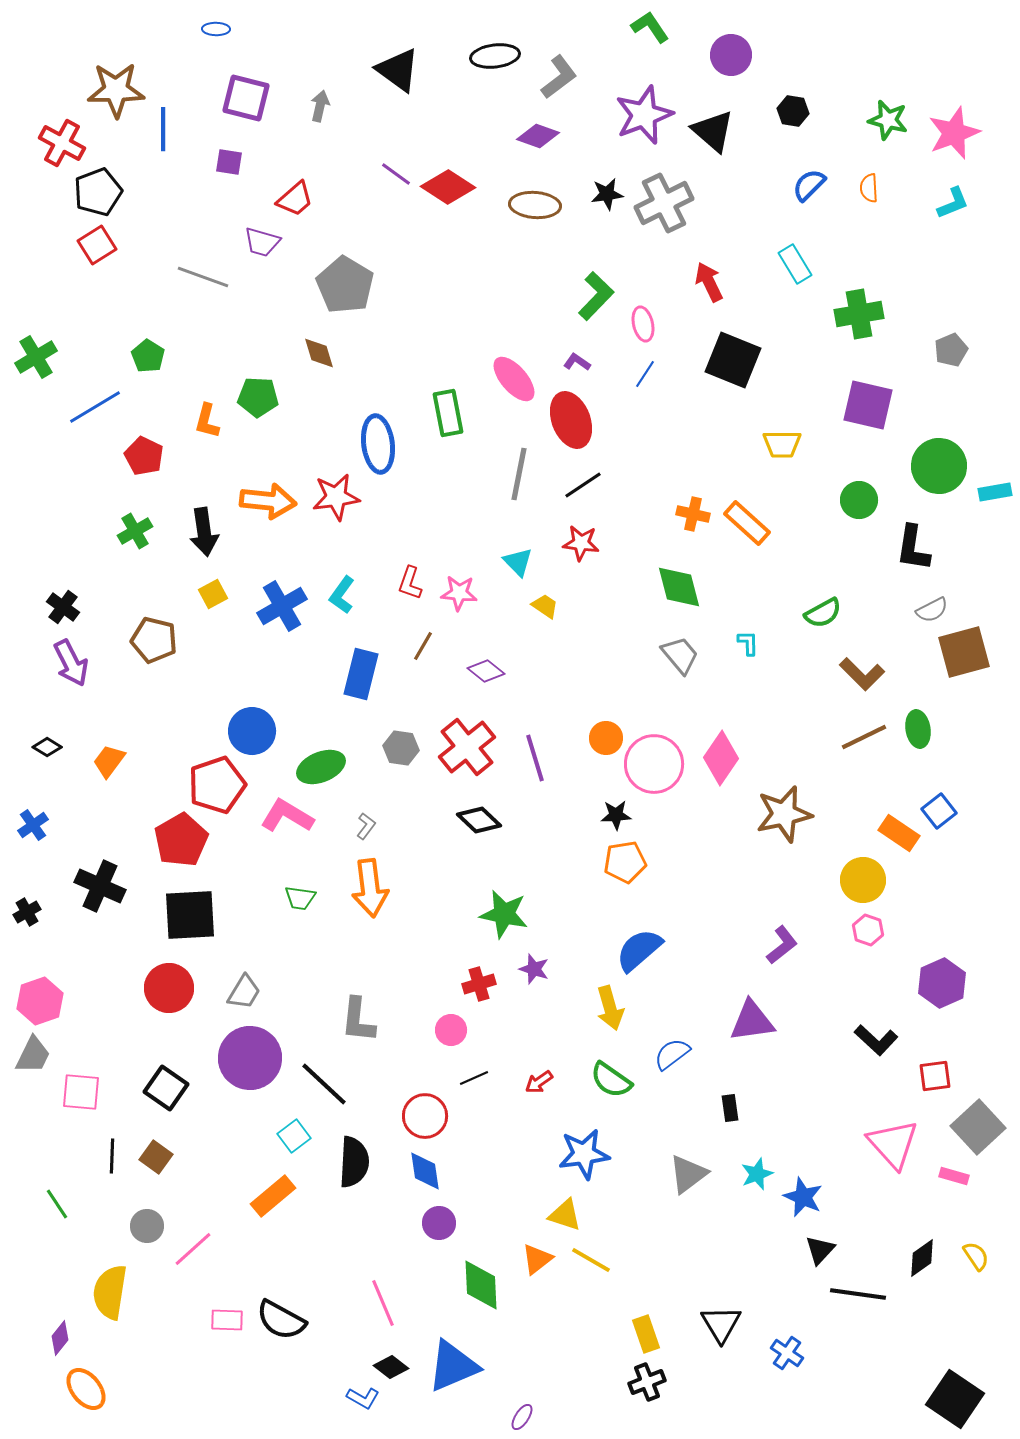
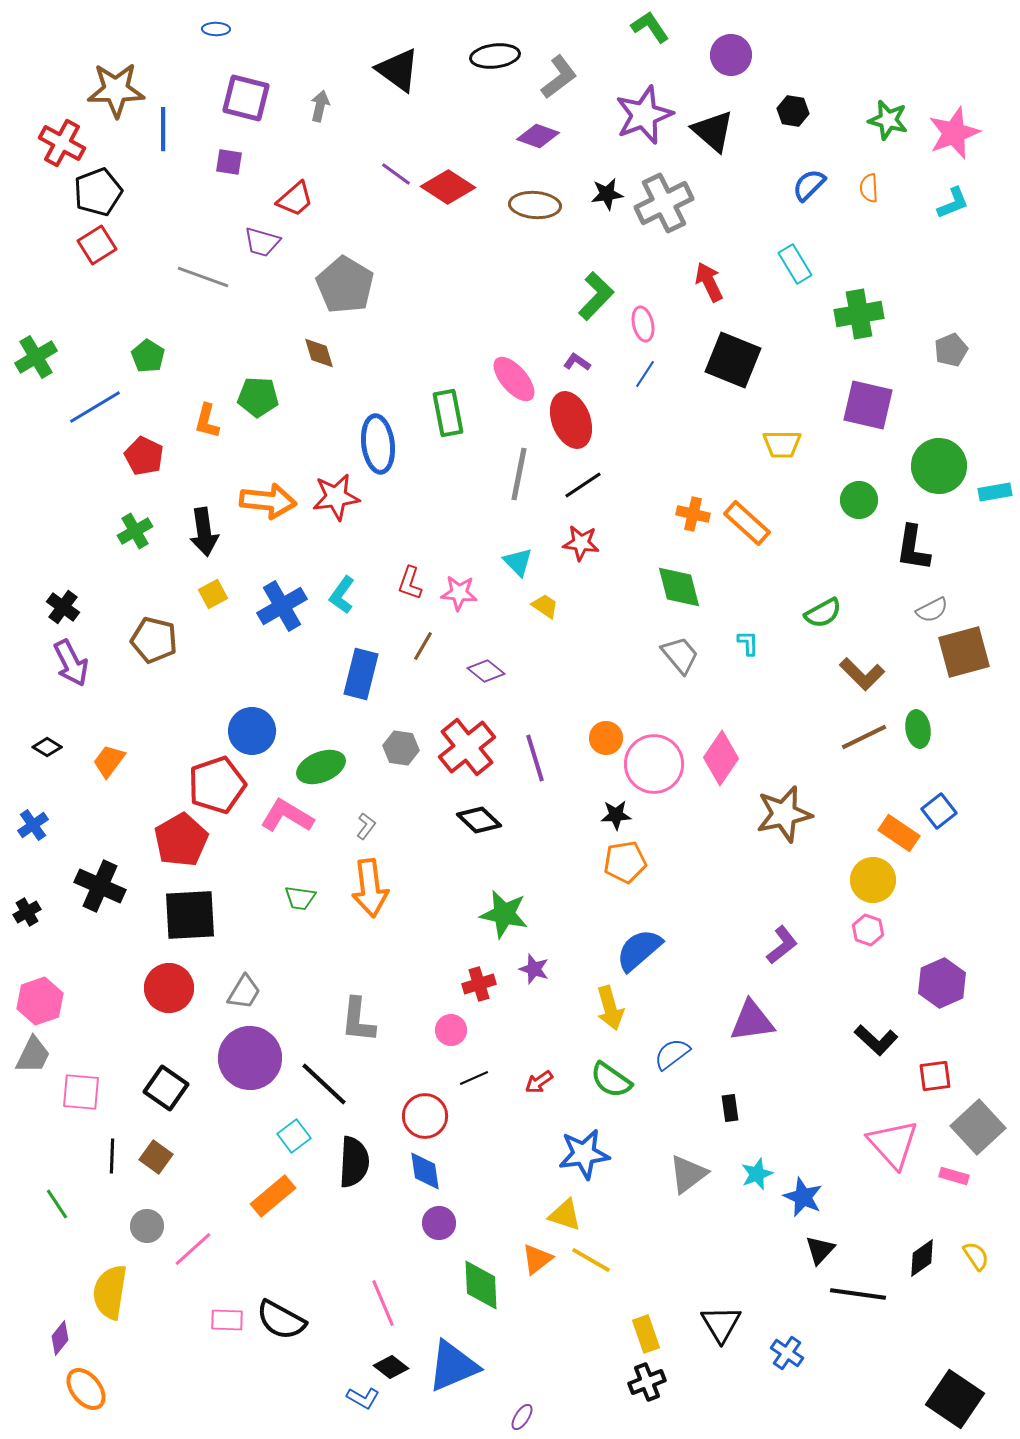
yellow circle at (863, 880): moved 10 px right
